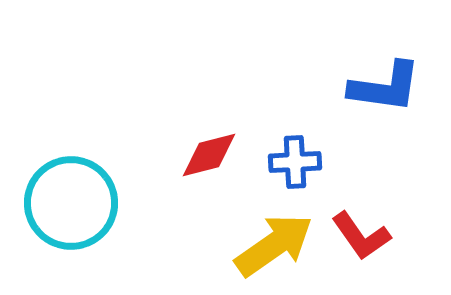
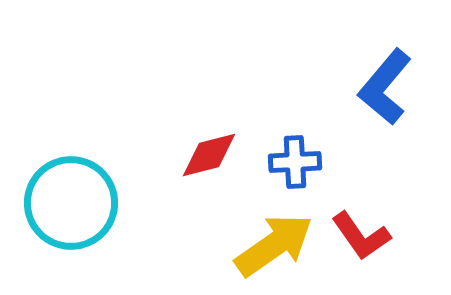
blue L-shape: rotated 122 degrees clockwise
